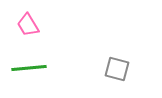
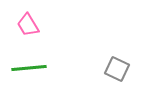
gray square: rotated 10 degrees clockwise
